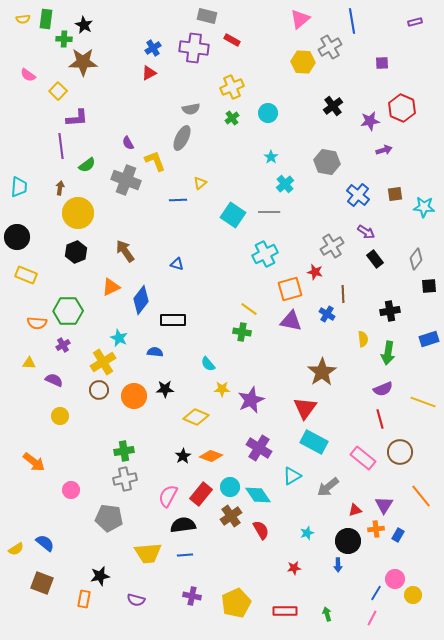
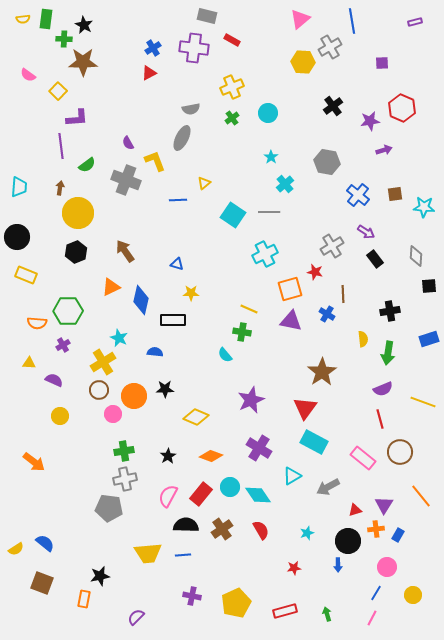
yellow triangle at (200, 183): moved 4 px right
gray diamond at (416, 259): moved 3 px up; rotated 35 degrees counterclockwise
blue diamond at (141, 300): rotated 24 degrees counterclockwise
yellow line at (249, 309): rotated 12 degrees counterclockwise
cyan semicircle at (208, 364): moved 17 px right, 9 px up
yellow star at (222, 389): moved 31 px left, 96 px up
black star at (183, 456): moved 15 px left
gray arrow at (328, 487): rotated 10 degrees clockwise
pink circle at (71, 490): moved 42 px right, 76 px up
brown cross at (231, 516): moved 9 px left, 13 px down
gray pentagon at (109, 518): moved 10 px up
black semicircle at (183, 525): moved 3 px right; rotated 10 degrees clockwise
blue line at (185, 555): moved 2 px left
pink circle at (395, 579): moved 8 px left, 12 px up
purple semicircle at (136, 600): moved 17 px down; rotated 120 degrees clockwise
red rectangle at (285, 611): rotated 15 degrees counterclockwise
